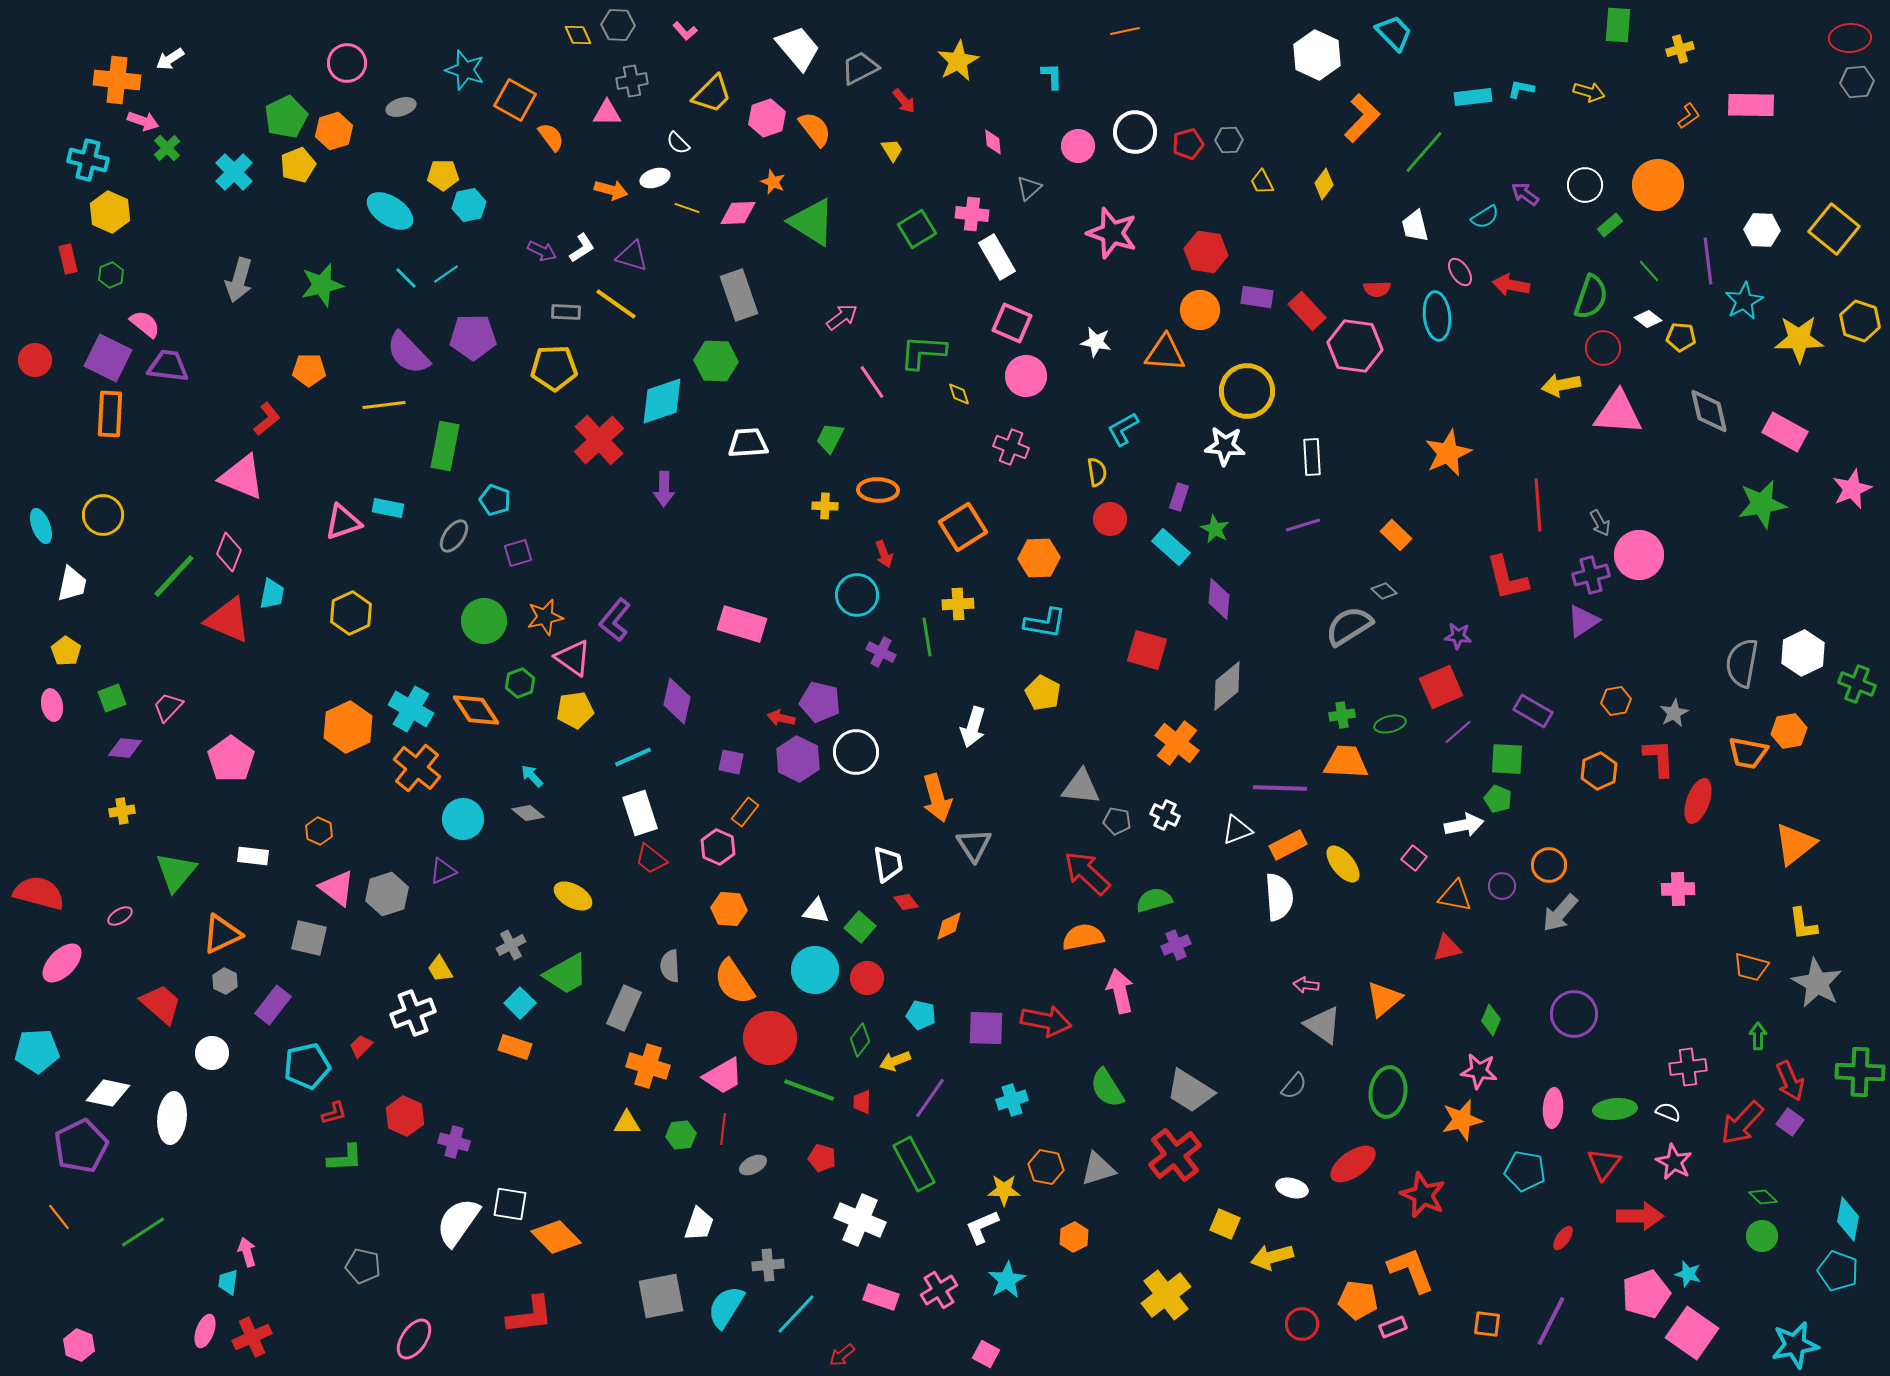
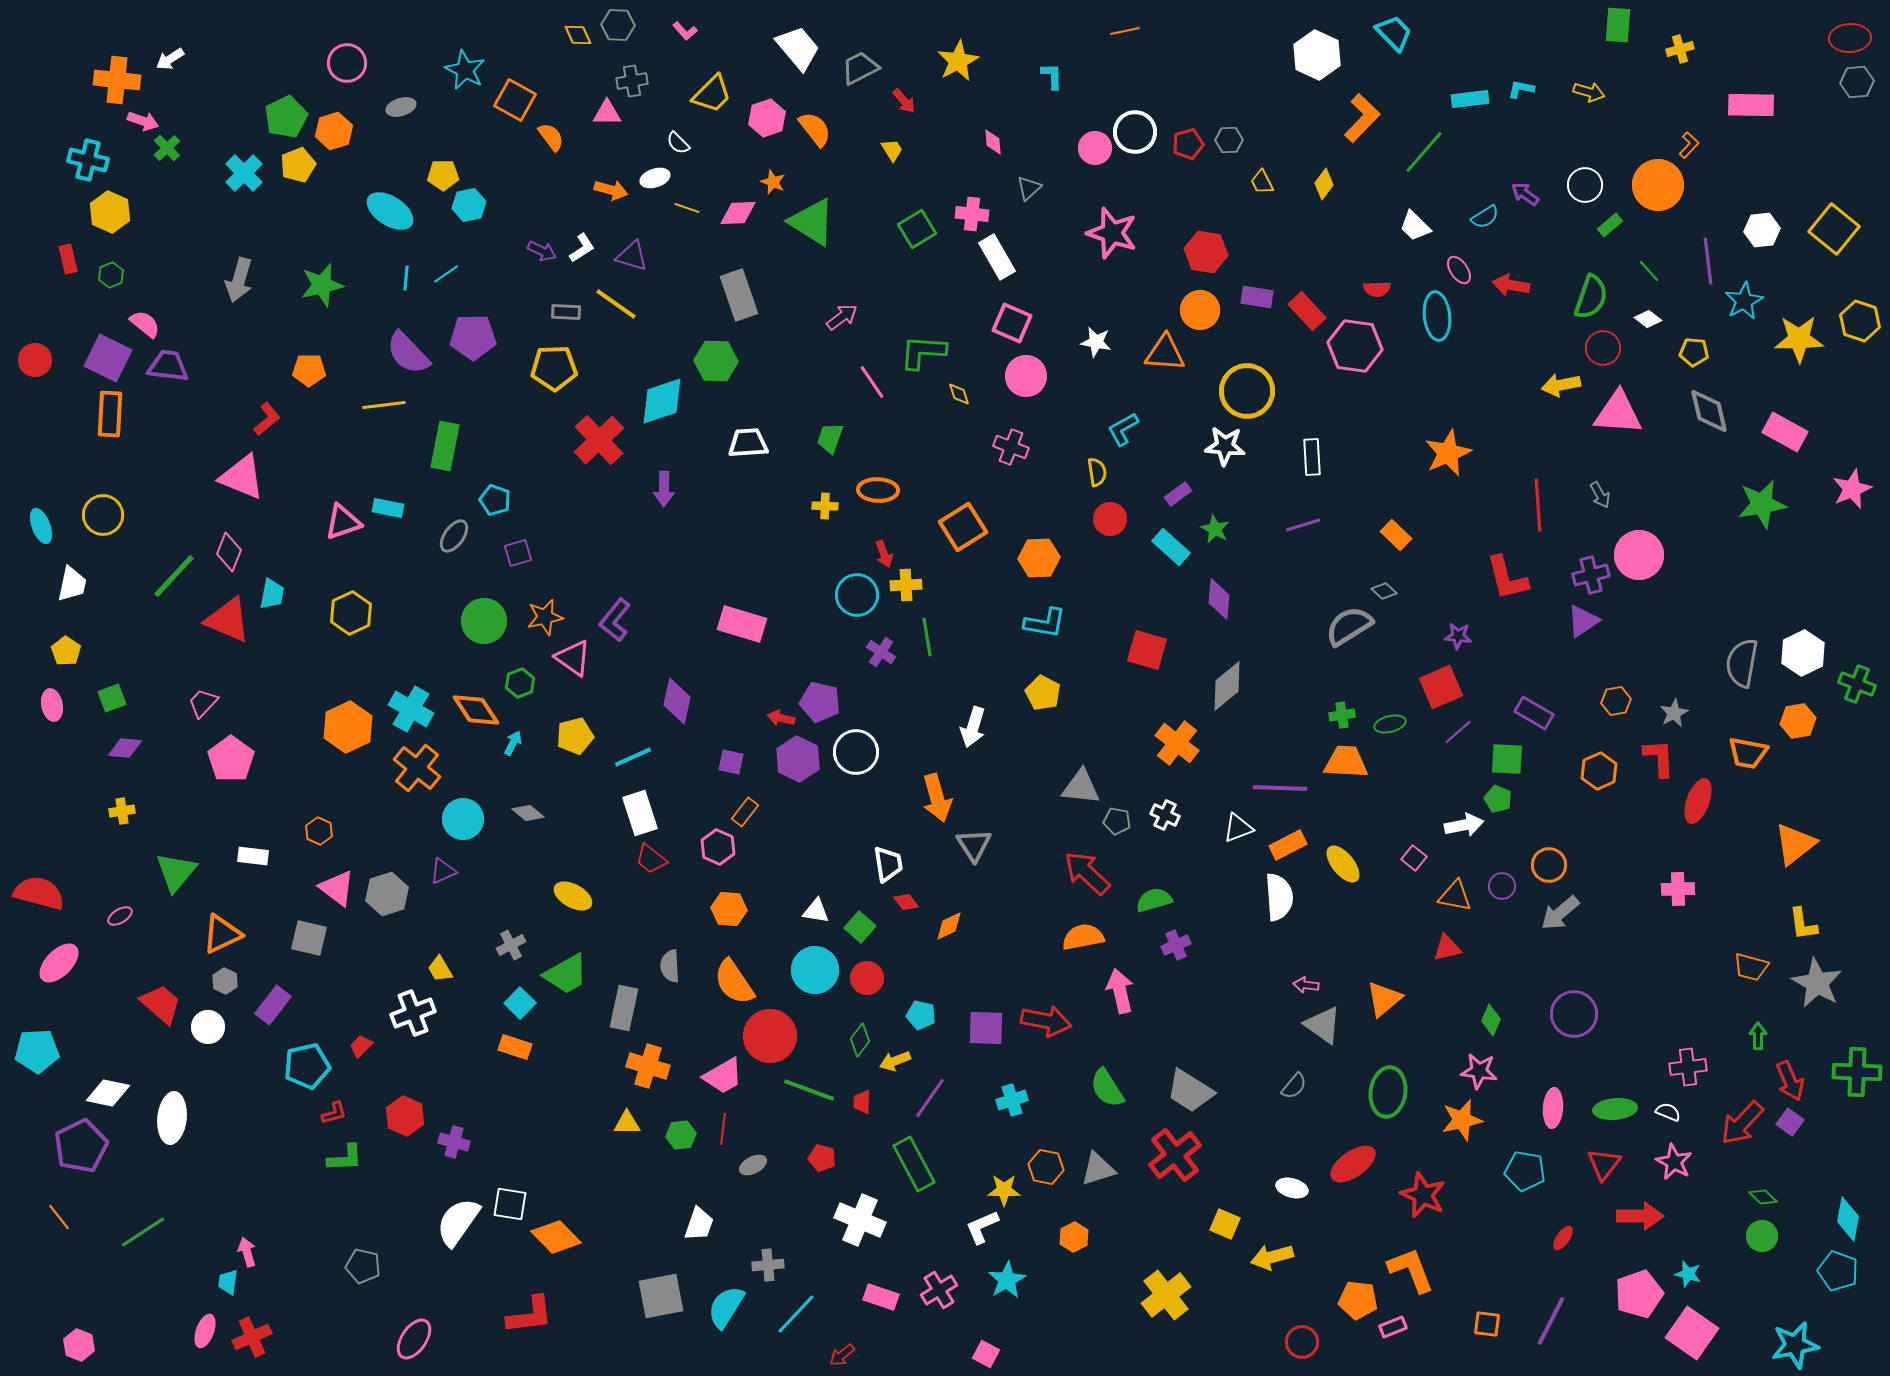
cyan star at (465, 70): rotated 9 degrees clockwise
cyan rectangle at (1473, 97): moved 3 px left, 2 px down
orange L-shape at (1689, 116): moved 29 px down; rotated 12 degrees counterclockwise
pink circle at (1078, 146): moved 17 px right, 2 px down
cyan cross at (234, 172): moved 10 px right, 1 px down
white trapezoid at (1415, 226): rotated 32 degrees counterclockwise
white hexagon at (1762, 230): rotated 8 degrees counterclockwise
pink ellipse at (1460, 272): moved 1 px left, 2 px up
cyan line at (406, 278): rotated 50 degrees clockwise
yellow pentagon at (1681, 337): moved 13 px right, 15 px down
green trapezoid at (830, 438): rotated 8 degrees counterclockwise
purple rectangle at (1179, 497): moved 1 px left, 3 px up; rotated 36 degrees clockwise
gray arrow at (1600, 523): moved 28 px up
yellow cross at (958, 604): moved 52 px left, 19 px up
purple cross at (881, 652): rotated 8 degrees clockwise
pink trapezoid at (168, 707): moved 35 px right, 4 px up
yellow pentagon at (575, 710): moved 26 px down; rotated 6 degrees counterclockwise
purple rectangle at (1533, 711): moved 1 px right, 2 px down
orange hexagon at (1789, 731): moved 9 px right, 10 px up
cyan arrow at (532, 776): moved 19 px left, 33 px up; rotated 70 degrees clockwise
white triangle at (1237, 830): moved 1 px right, 2 px up
gray arrow at (1560, 913): rotated 9 degrees clockwise
pink ellipse at (62, 963): moved 3 px left
gray rectangle at (624, 1008): rotated 12 degrees counterclockwise
red circle at (770, 1038): moved 2 px up
white circle at (212, 1053): moved 4 px left, 26 px up
green cross at (1860, 1072): moved 3 px left
pink pentagon at (1646, 1294): moved 7 px left
red circle at (1302, 1324): moved 18 px down
